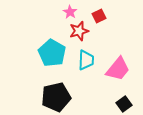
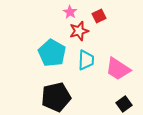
pink trapezoid: rotated 84 degrees clockwise
